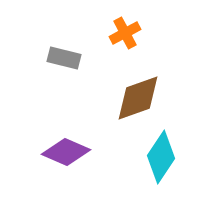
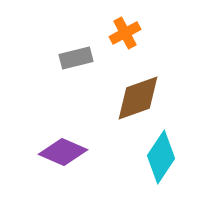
gray rectangle: moved 12 px right; rotated 28 degrees counterclockwise
purple diamond: moved 3 px left
